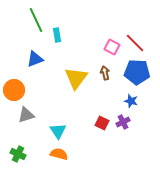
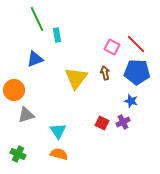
green line: moved 1 px right, 1 px up
red line: moved 1 px right, 1 px down
